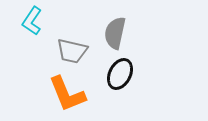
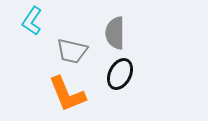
gray semicircle: rotated 12 degrees counterclockwise
